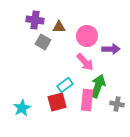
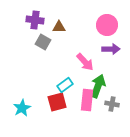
pink circle: moved 20 px right, 11 px up
gray cross: moved 5 px left
